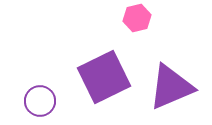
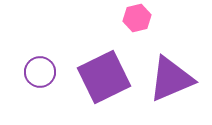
purple triangle: moved 8 px up
purple circle: moved 29 px up
